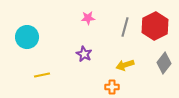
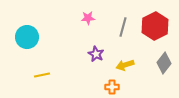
gray line: moved 2 px left
purple star: moved 12 px right
